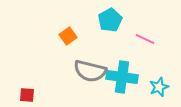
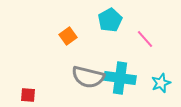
pink line: rotated 24 degrees clockwise
gray semicircle: moved 2 px left, 6 px down
cyan cross: moved 2 px left, 1 px down
cyan star: moved 2 px right, 4 px up
red square: moved 1 px right
